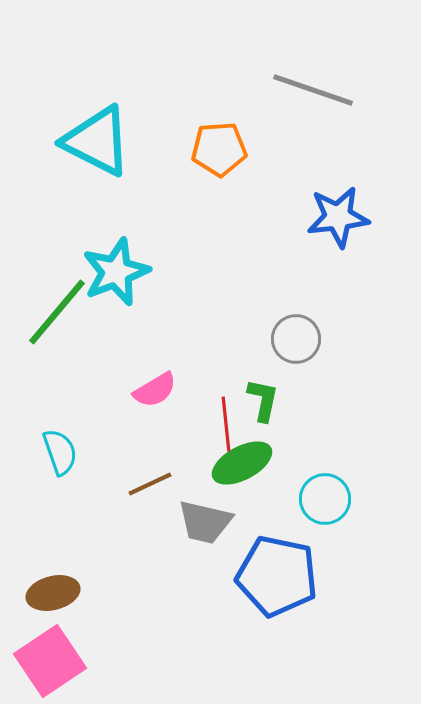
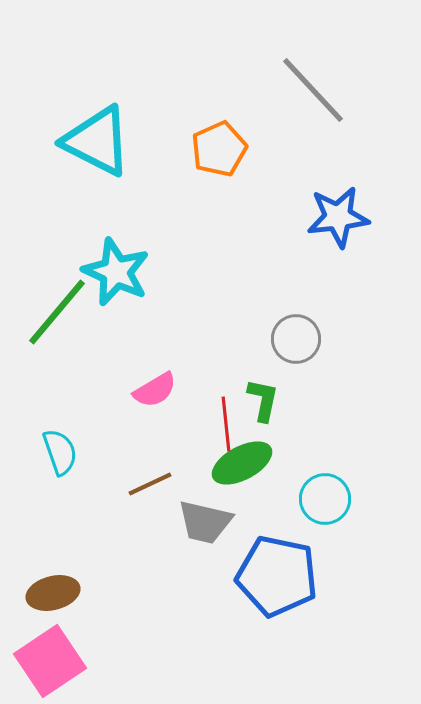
gray line: rotated 28 degrees clockwise
orange pentagon: rotated 20 degrees counterclockwise
cyan star: rotated 26 degrees counterclockwise
